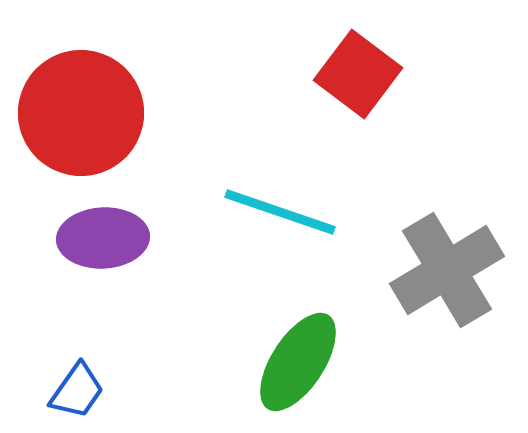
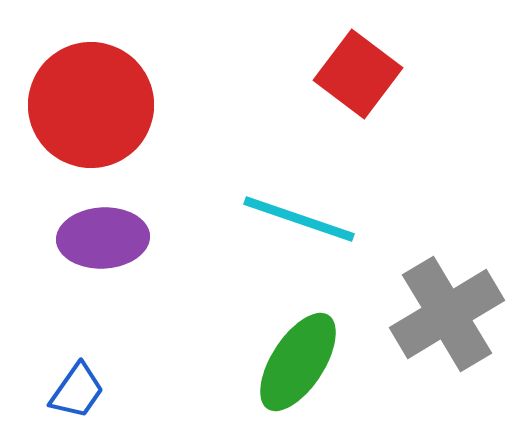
red circle: moved 10 px right, 8 px up
cyan line: moved 19 px right, 7 px down
gray cross: moved 44 px down
